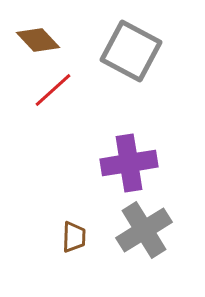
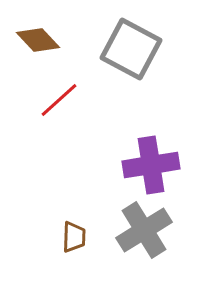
gray square: moved 2 px up
red line: moved 6 px right, 10 px down
purple cross: moved 22 px right, 2 px down
